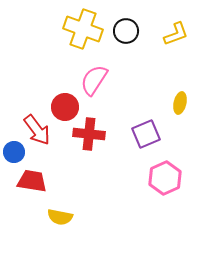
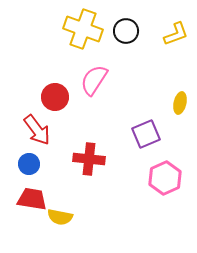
red circle: moved 10 px left, 10 px up
red cross: moved 25 px down
blue circle: moved 15 px right, 12 px down
red trapezoid: moved 18 px down
